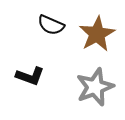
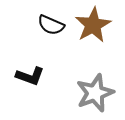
brown star: moved 4 px left, 9 px up
gray star: moved 6 px down
